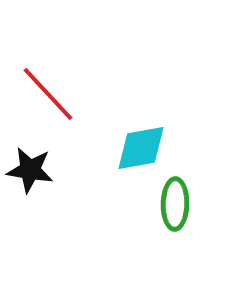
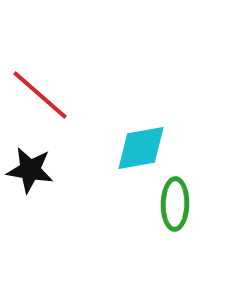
red line: moved 8 px left, 1 px down; rotated 6 degrees counterclockwise
